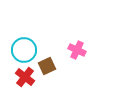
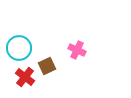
cyan circle: moved 5 px left, 2 px up
